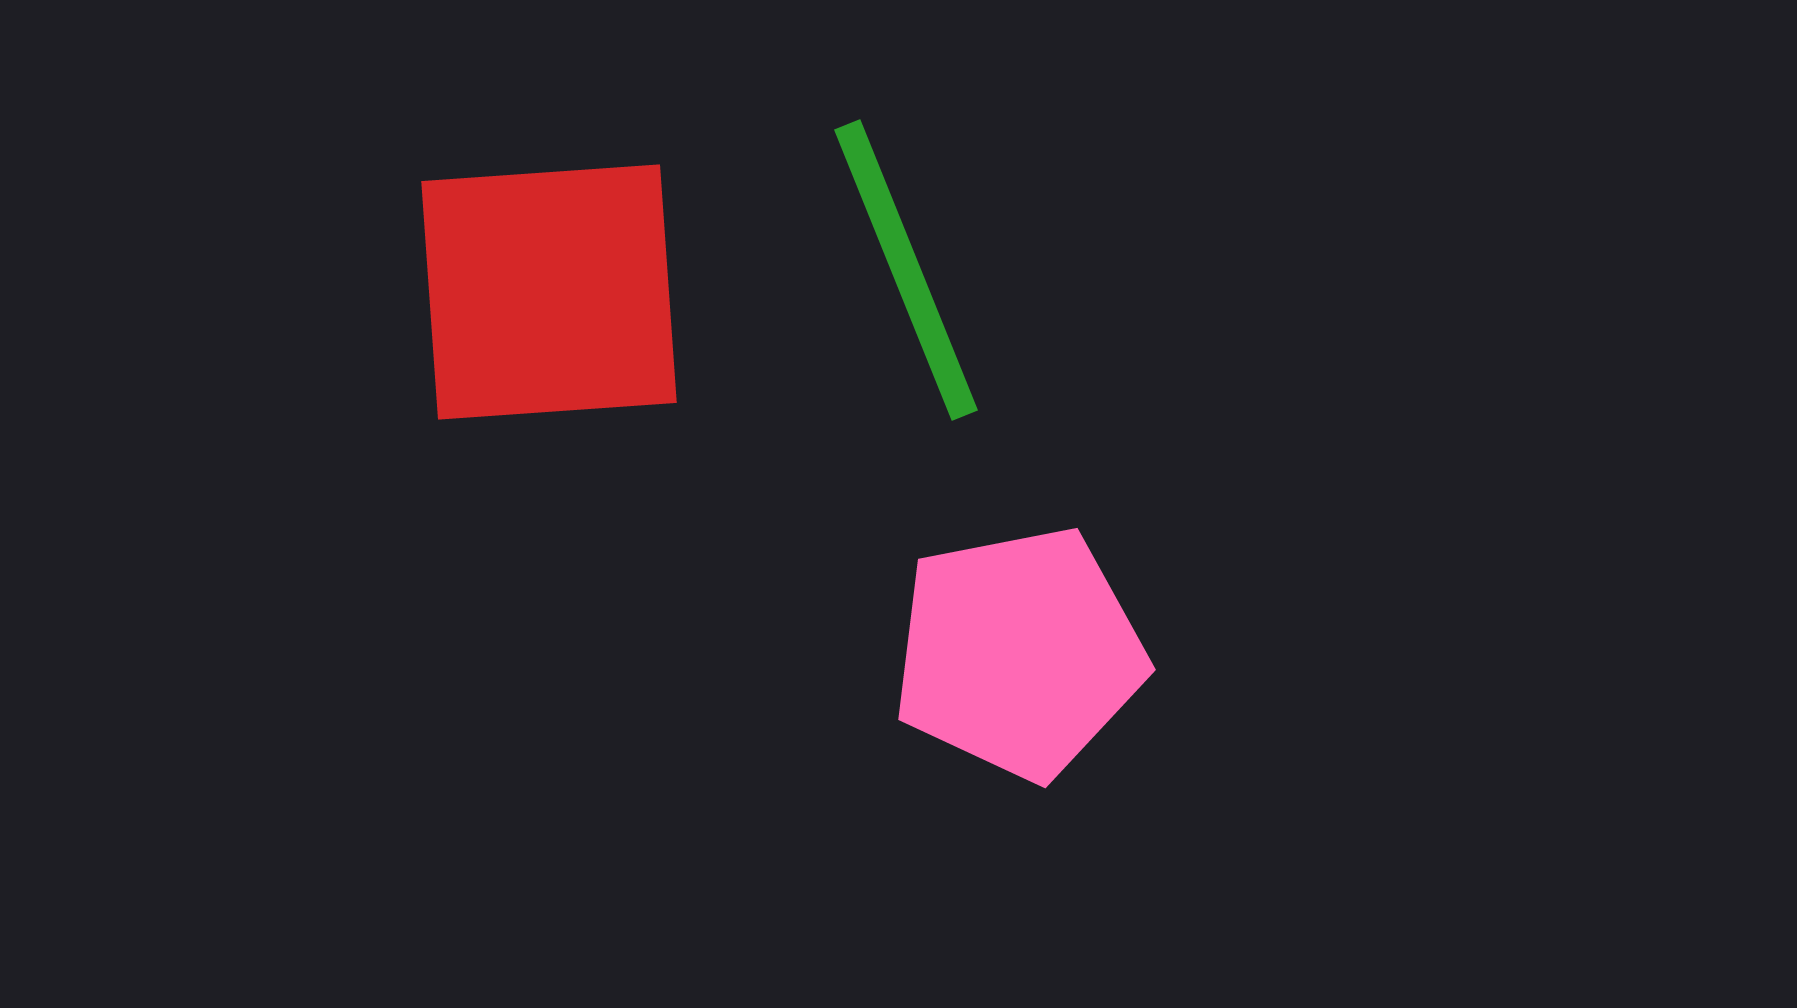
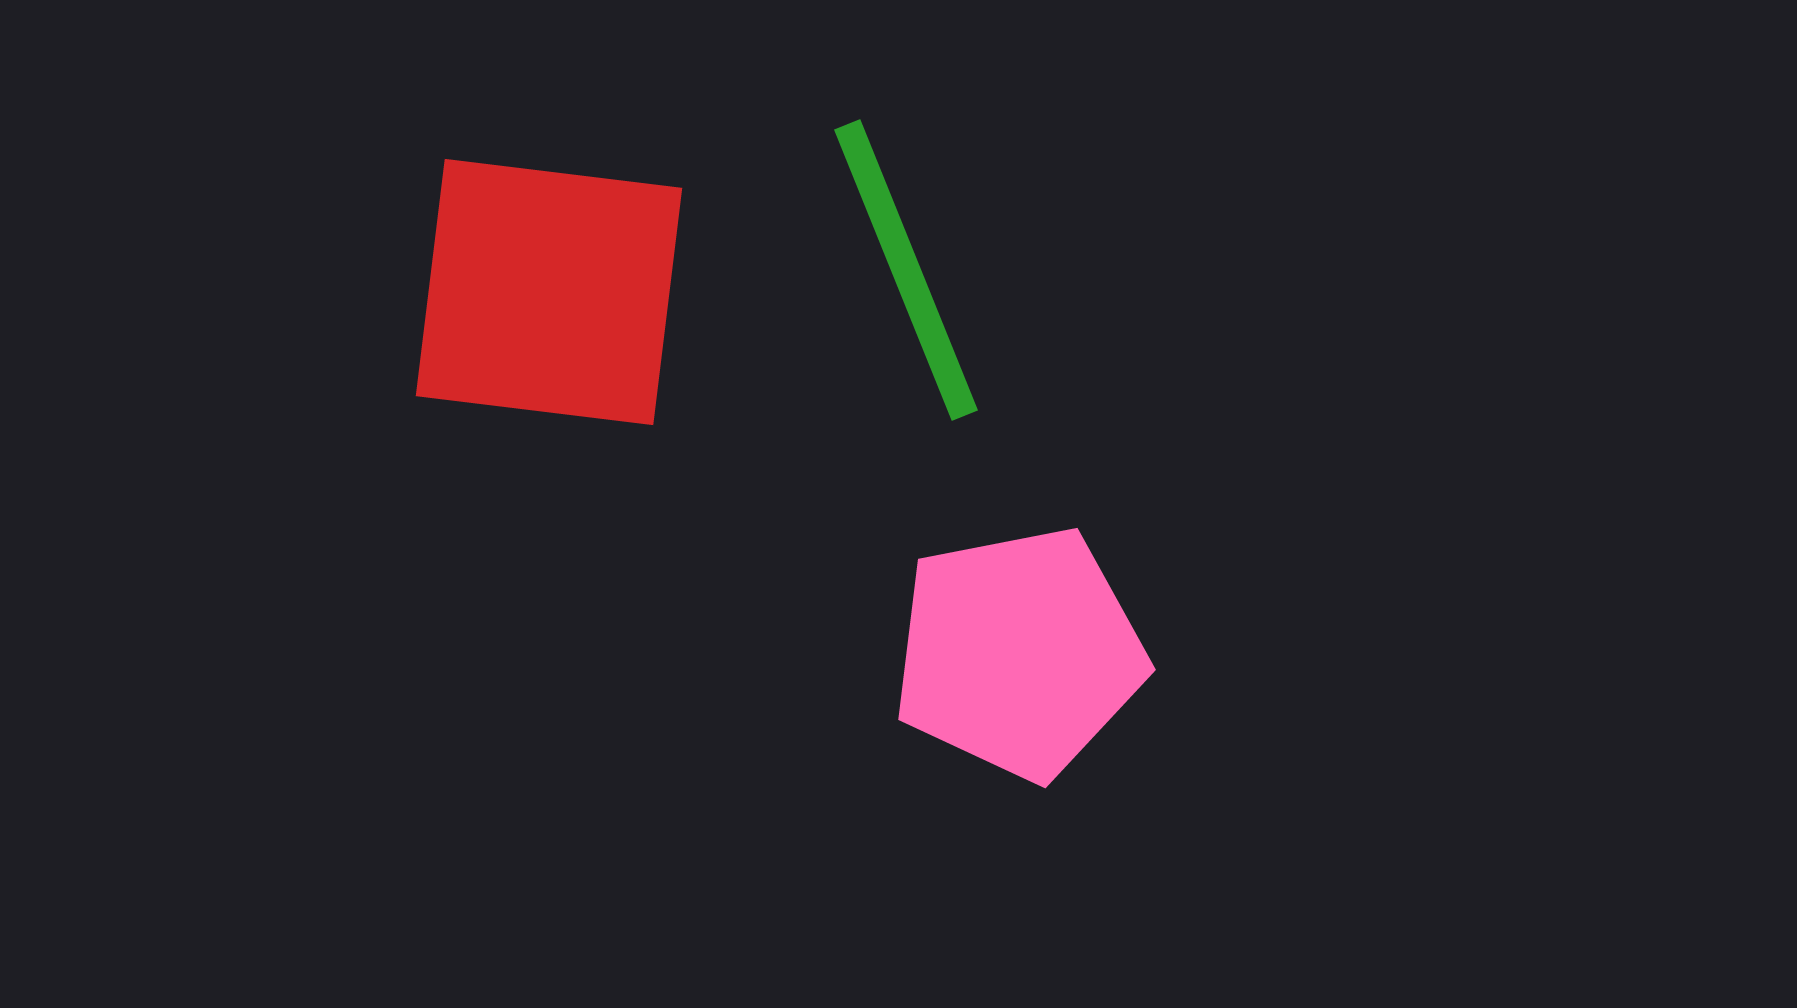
red square: rotated 11 degrees clockwise
